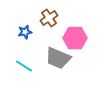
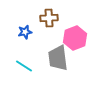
brown cross: rotated 30 degrees clockwise
pink hexagon: rotated 20 degrees counterclockwise
gray trapezoid: rotated 60 degrees clockwise
